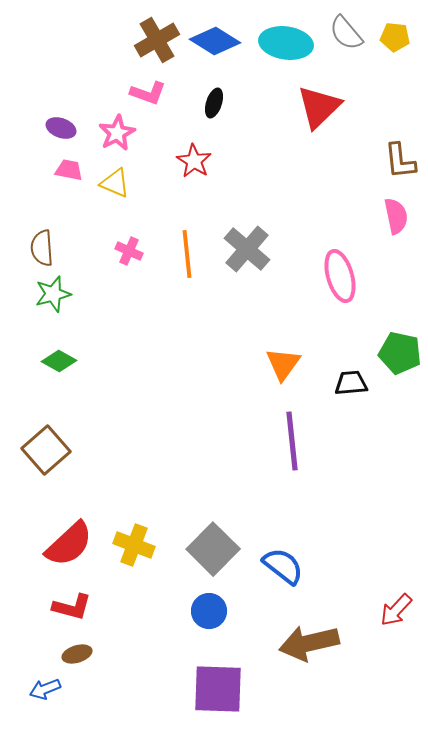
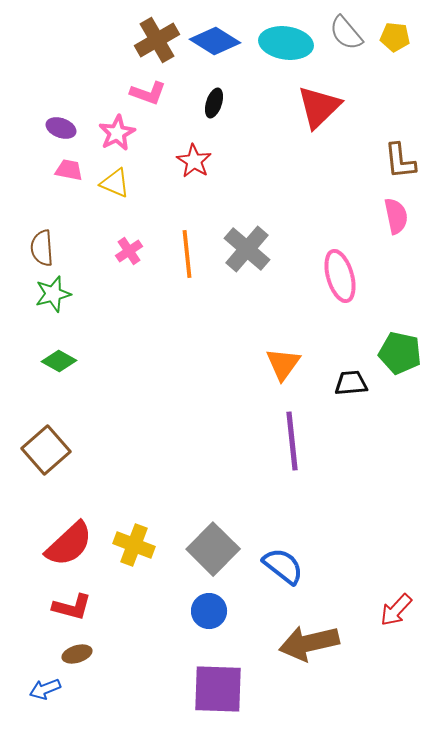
pink cross: rotated 32 degrees clockwise
